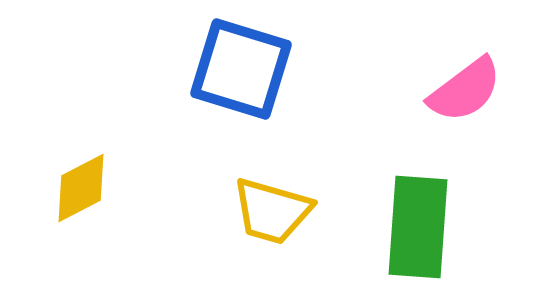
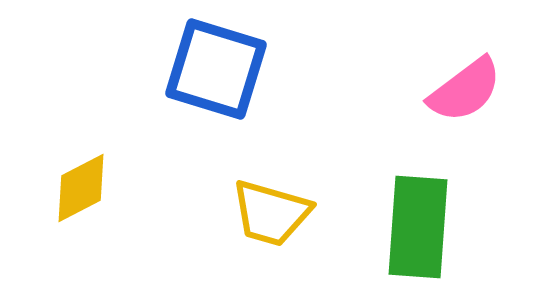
blue square: moved 25 px left
yellow trapezoid: moved 1 px left, 2 px down
